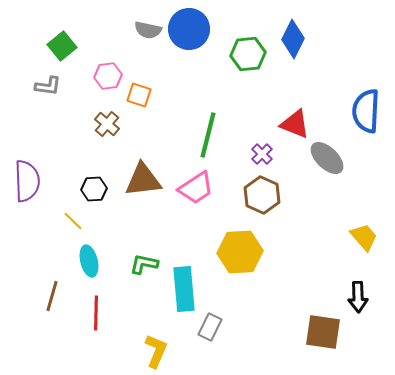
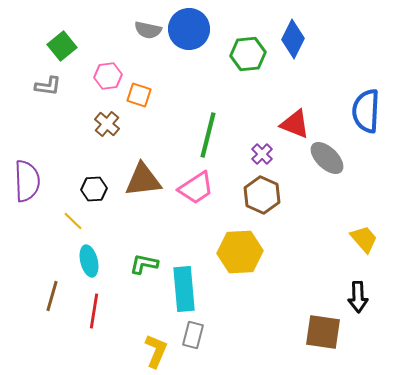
yellow trapezoid: moved 2 px down
red line: moved 2 px left, 2 px up; rotated 8 degrees clockwise
gray rectangle: moved 17 px left, 8 px down; rotated 12 degrees counterclockwise
